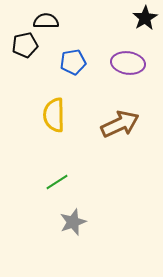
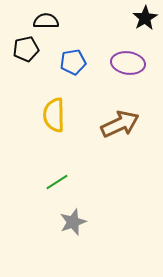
black pentagon: moved 1 px right, 4 px down
